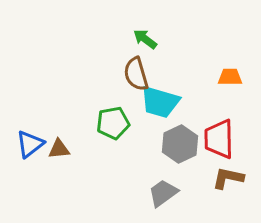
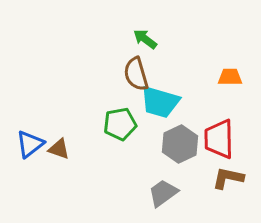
green pentagon: moved 7 px right, 1 px down
brown triangle: rotated 25 degrees clockwise
